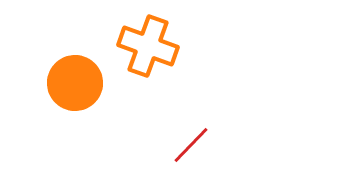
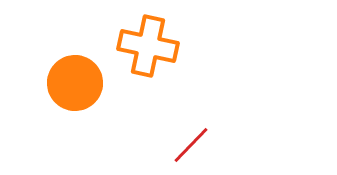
orange cross: rotated 8 degrees counterclockwise
